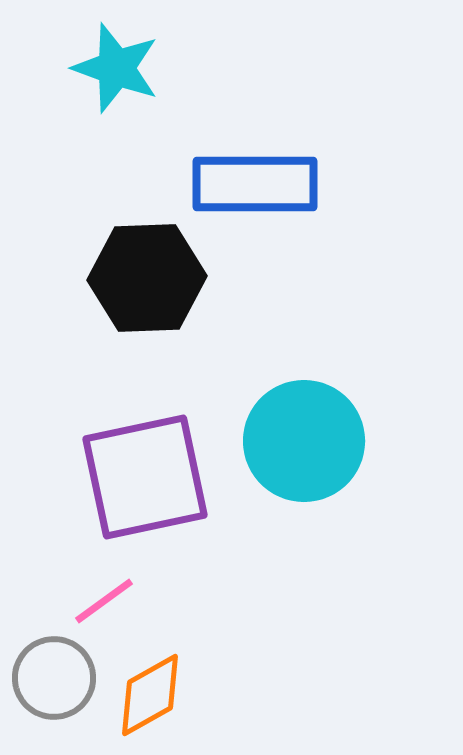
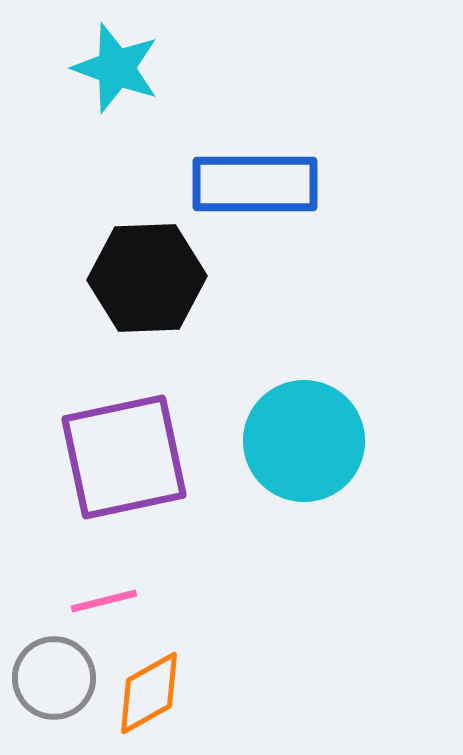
purple square: moved 21 px left, 20 px up
pink line: rotated 22 degrees clockwise
orange diamond: moved 1 px left, 2 px up
